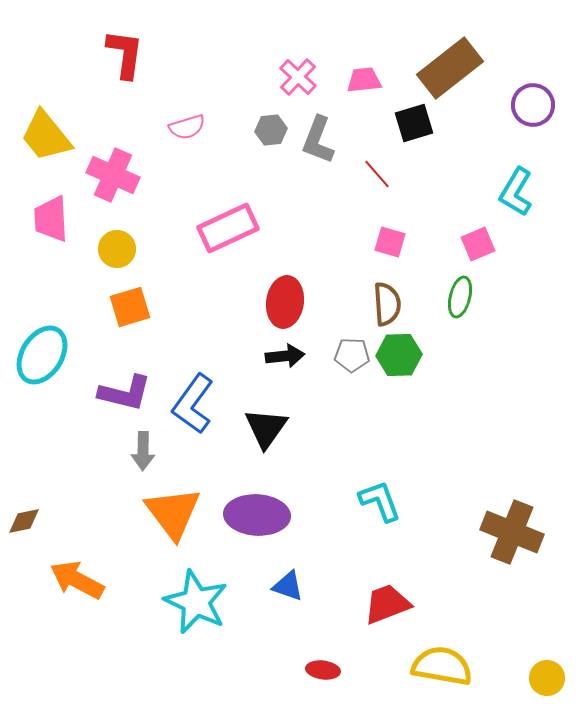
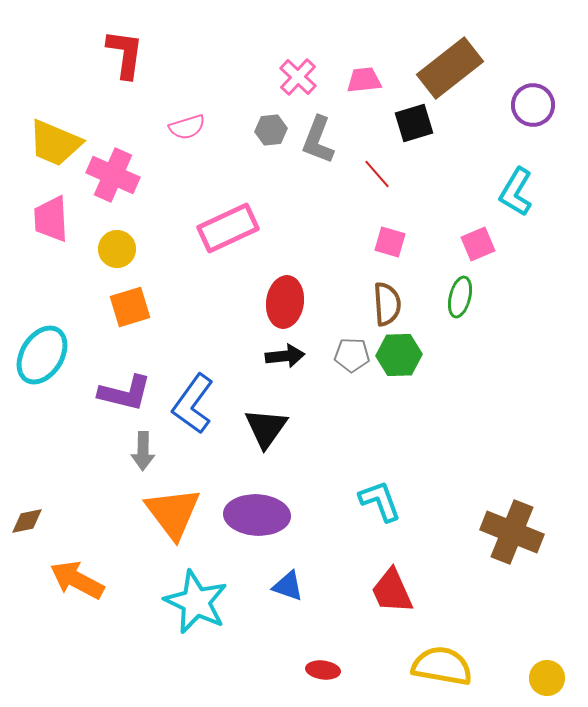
yellow trapezoid at (46, 136): moved 9 px right, 7 px down; rotated 28 degrees counterclockwise
brown diamond at (24, 521): moved 3 px right
red trapezoid at (387, 604): moved 5 px right, 13 px up; rotated 93 degrees counterclockwise
